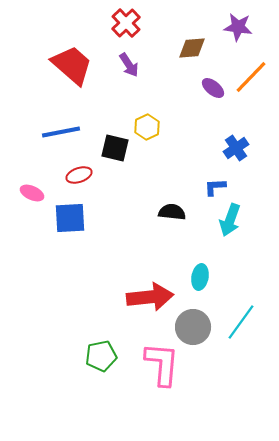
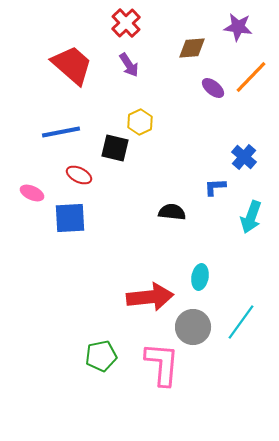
yellow hexagon: moved 7 px left, 5 px up
blue cross: moved 8 px right, 9 px down; rotated 15 degrees counterclockwise
red ellipse: rotated 45 degrees clockwise
cyan arrow: moved 21 px right, 3 px up
